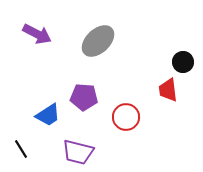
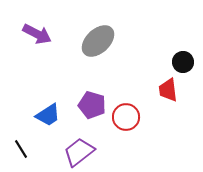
purple pentagon: moved 8 px right, 8 px down; rotated 12 degrees clockwise
purple trapezoid: moved 1 px right; rotated 128 degrees clockwise
